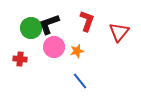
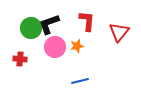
red L-shape: rotated 15 degrees counterclockwise
pink circle: moved 1 px right
orange star: moved 5 px up
blue line: rotated 66 degrees counterclockwise
